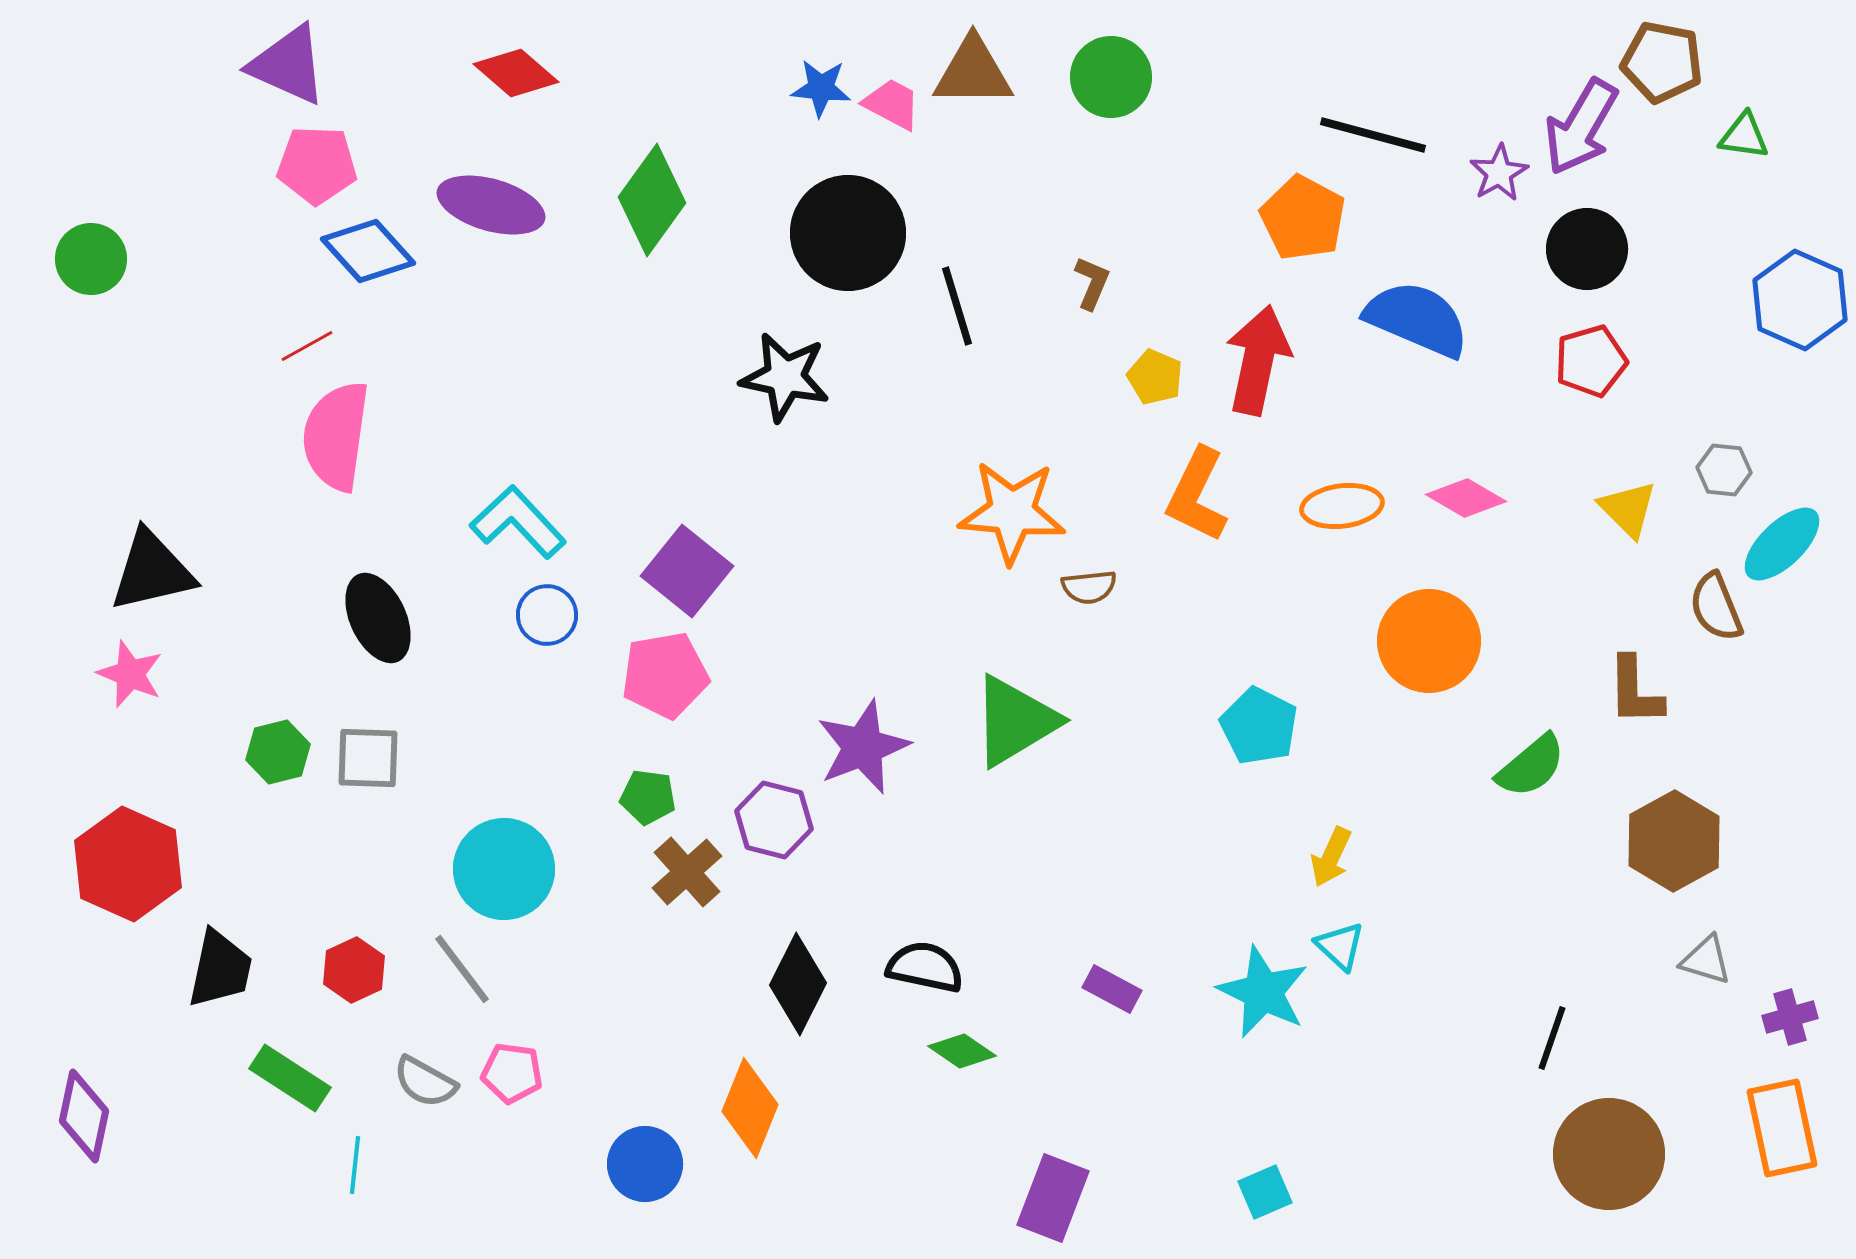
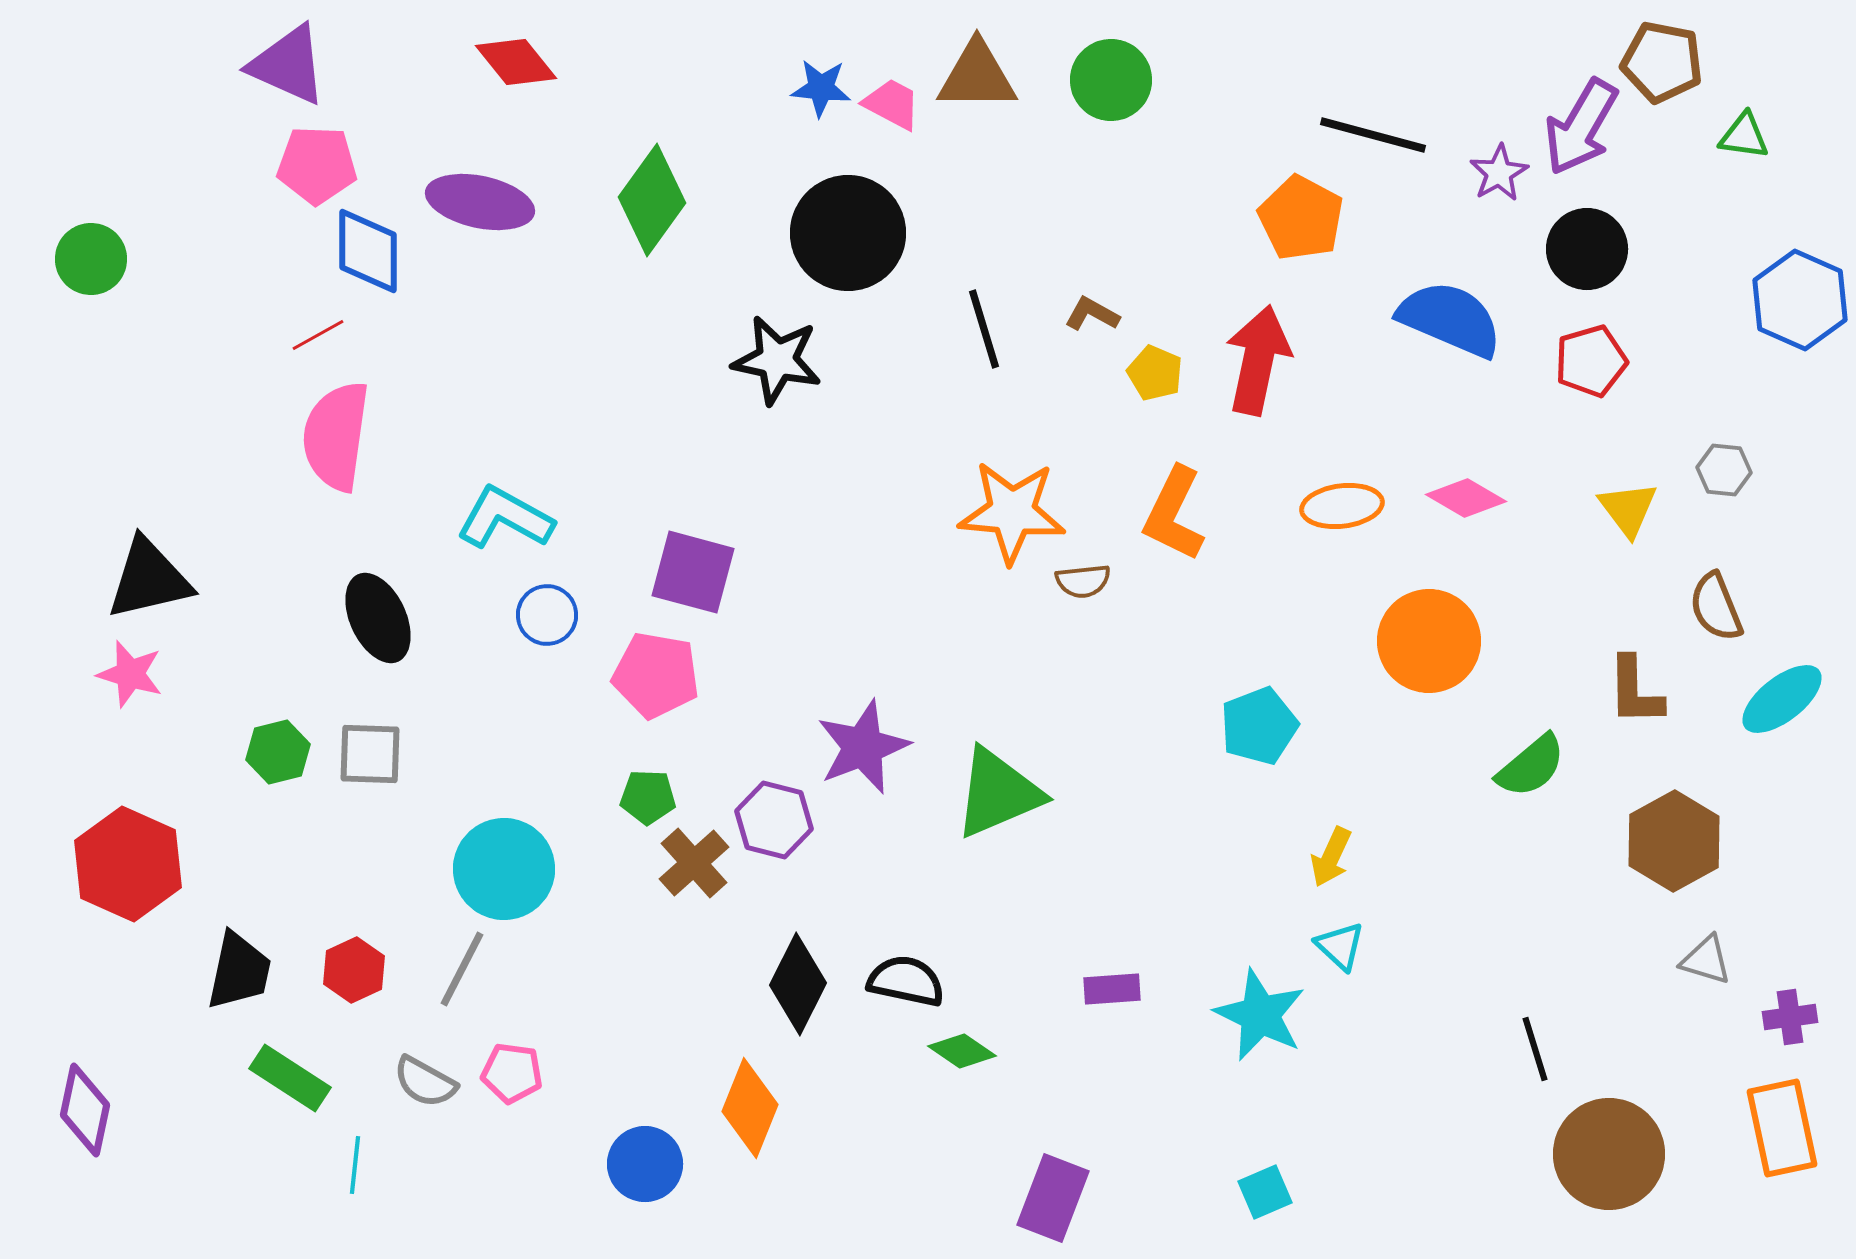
brown triangle at (973, 72): moved 4 px right, 4 px down
red diamond at (516, 73): moved 11 px up; rotated 10 degrees clockwise
green circle at (1111, 77): moved 3 px down
purple ellipse at (491, 205): moved 11 px left, 3 px up; rotated 4 degrees counterclockwise
orange pentagon at (1303, 218): moved 2 px left
blue diamond at (368, 251): rotated 42 degrees clockwise
brown L-shape at (1092, 283): moved 31 px down; rotated 84 degrees counterclockwise
black line at (957, 306): moved 27 px right, 23 px down
blue semicircle at (1417, 319): moved 33 px right
red line at (307, 346): moved 11 px right, 11 px up
black star at (785, 377): moved 8 px left, 17 px up
yellow pentagon at (1155, 377): moved 4 px up
orange L-shape at (1197, 495): moved 23 px left, 19 px down
yellow triangle at (1628, 509): rotated 8 degrees clockwise
cyan L-shape at (518, 522): moved 13 px left, 4 px up; rotated 18 degrees counterclockwise
cyan ellipse at (1782, 544): moved 155 px down; rotated 6 degrees clockwise
black triangle at (152, 571): moved 3 px left, 8 px down
purple square at (687, 571): moved 6 px right, 1 px down; rotated 24 degrees counterclockwise
brown semicircle at (1089, 587): moved 6 px left, 6 px up
pink star at (130, 674): rotated 6 degrees counterclockwise
pink pentagon at (665, 675): moved 9 px left; rotated 20 degrees clockwise
green triangle at (1015, 721): moved 17 px left, 72 px down; rotated 8 degrees clockwise
cyan pentagon at (1259, 726): rotated 24 degrees clockwise
gray square at (368, 758): moved 2 px right, 4 px up
green pentagon at (648, 797): rotated 6 degrees counterclockwise
brown cross at (687, 872): moved 7 px right, 9 px up
black semicircle at (925, 967): moved 19 px left, 14 px down
black trapezoid at (220, 969): moved 19 px right, 2 px down
gray line at (462, 969): rotated 64 degrees clockwise
purple rectangle at (1112, 989): rotated 32 degrees counterclockwise
cyan star at (1263, 992): moved 3 px left, 23 px down
purple cross at (1790, 1017): rotated 8 degrees clockwise
black line at (1552, 1038): moved 17 px left, 11 px down; rotated 36 degrees counterclockwise
purple diamond at (84, 1116): moved 1 px right, 6 px up
